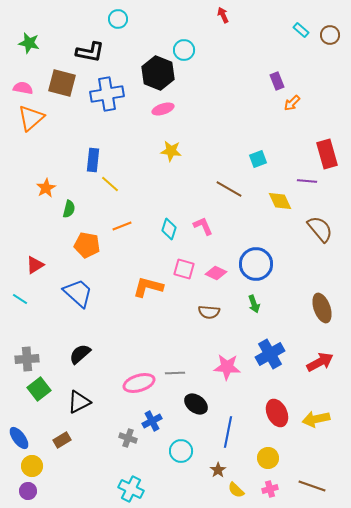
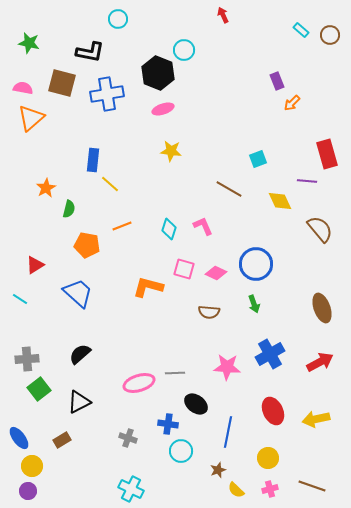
red ellipse at (277, 413): moved 4 px left, 2 px up
blue cross at (152, 421): moved 16 px right, 3 px down; rotated 36 degrees clockwise
brown star at (218, 470): rotated 14 degrees clockwise
